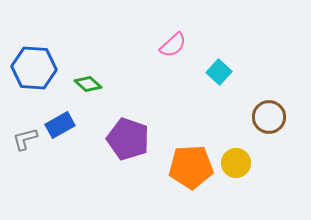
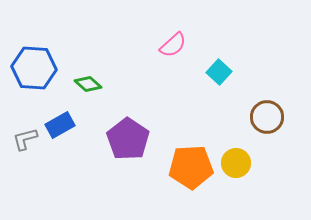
brown circle: moved 2 px left
purple pentagon: rotated 15 degrees clockwise
